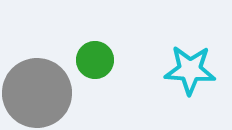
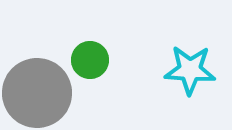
green circle: moved 5 px left
